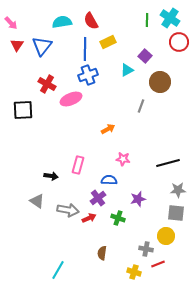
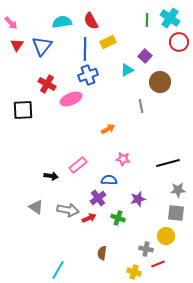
gray line: rotated 32 degrees counterclockwise
pink rectangle: rotated 36 degrees clockwise
gray triangle: moved 1 px left, 6 px down
